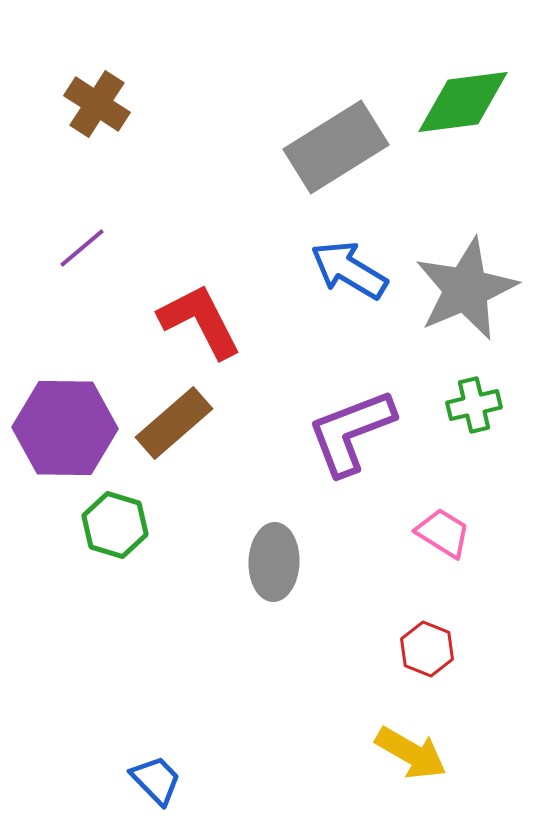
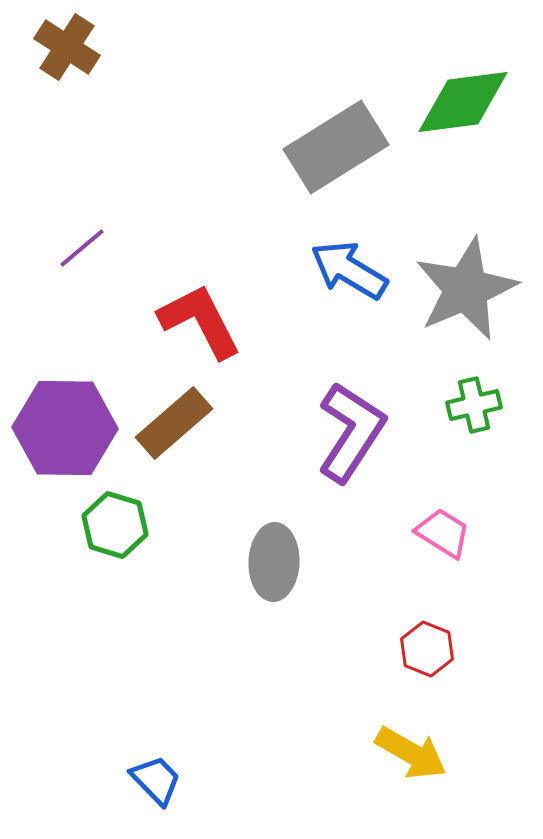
brown cross: moved 30 px left, 57 px up
purple L-shape: rotated 144 degrees clockwise
